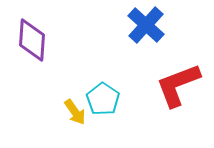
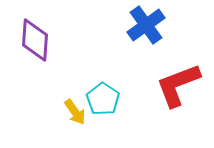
blue cross: rotated 12 degrees clockwise
purple diamond: moved 3 px right
